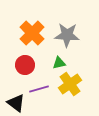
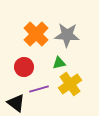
orange cross: moved 4 px right, 1 px down
red circle: moved 1 px left, 2 px down
